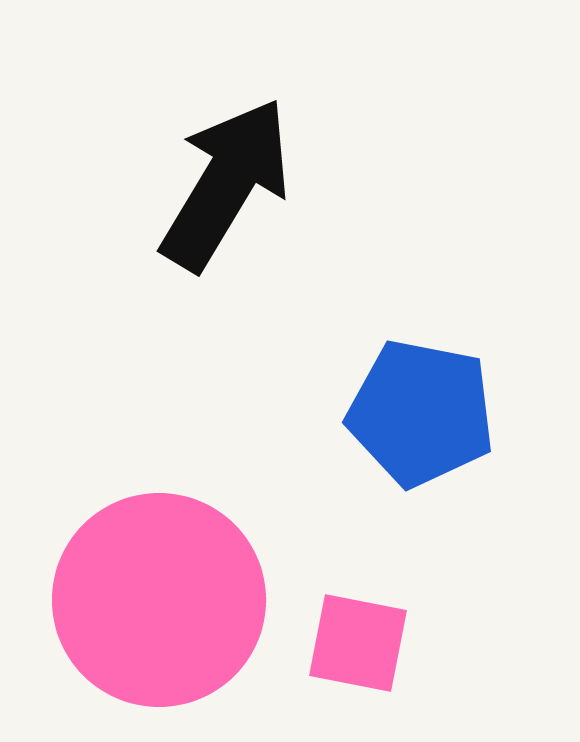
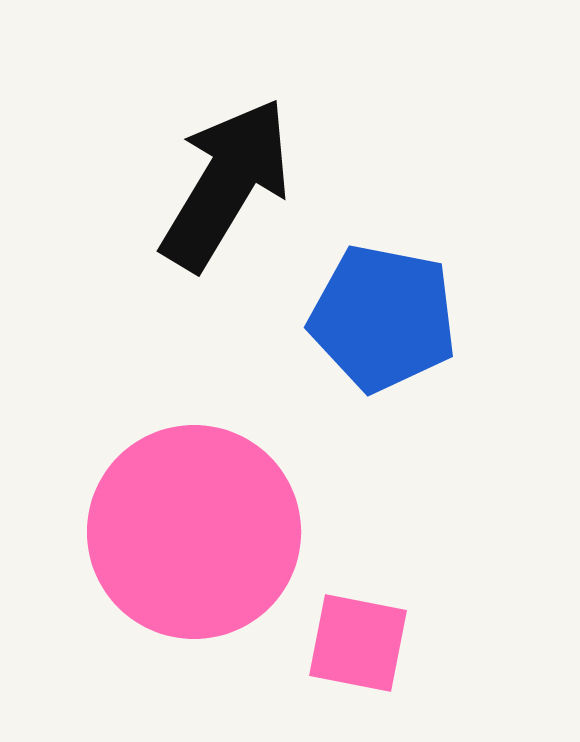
blue pentagon: moved 38 px left, 95 px up
pink circle: moved 35 px right, 68 px up
